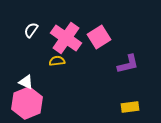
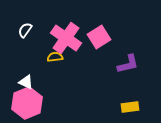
white semicircle: moved 6 px left
yellow semicircle: moved 2 px left, 4 px up
